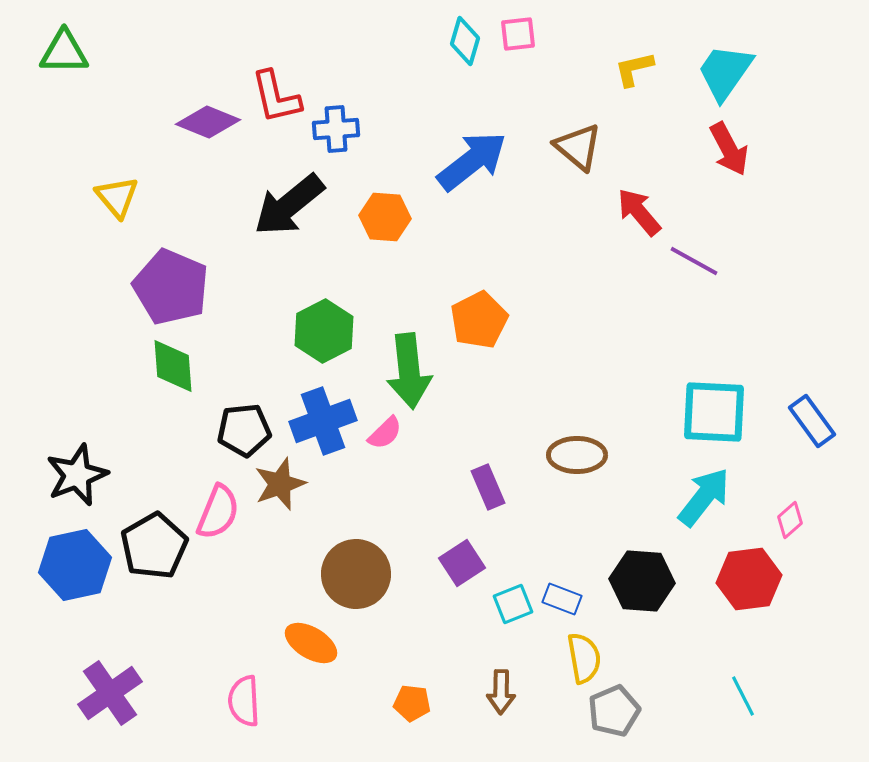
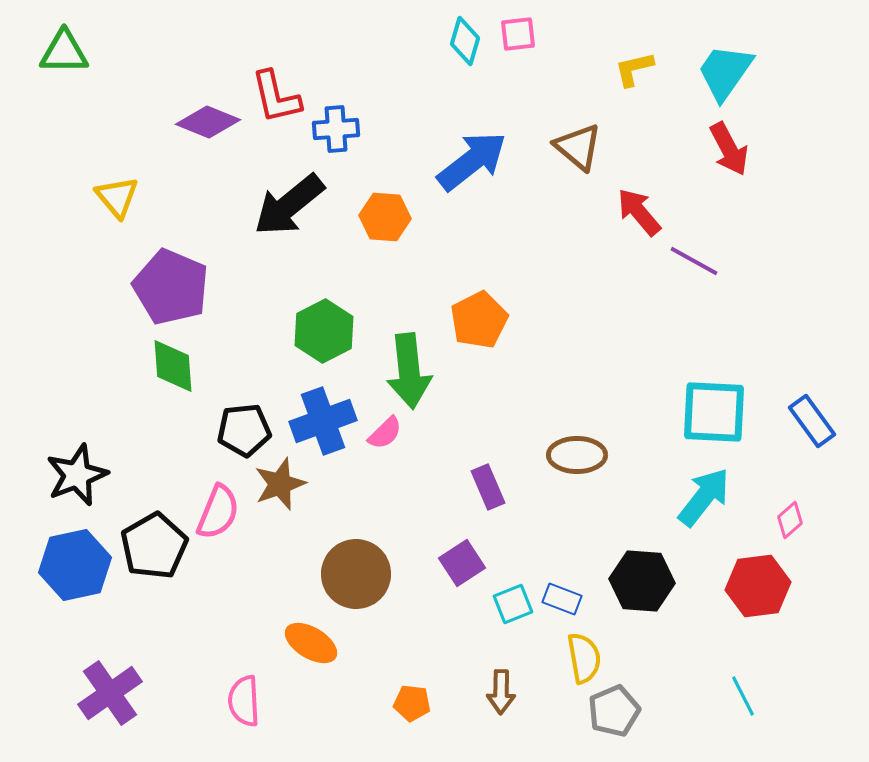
red hexagon at (749, 579): moved 9 px right, 7 px down
